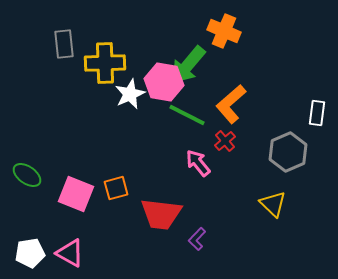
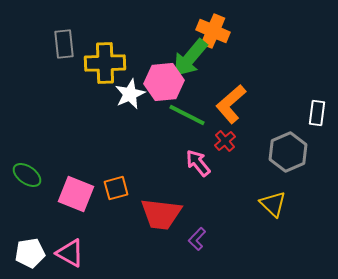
orange cross: moved 11 px left
green arrow: moved 2 px right, 7 px up
pink hexagon: rotated 15 degrees counterclockwise
